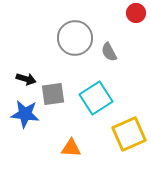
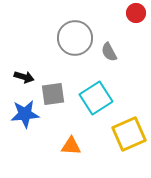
black arrow: moved 2 px left, 2 px up
blue star: rotated 12 degrees counterclockwise
orange triangle: moved 2 px up
